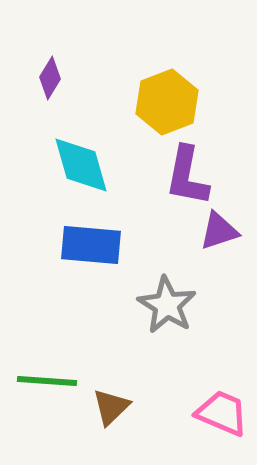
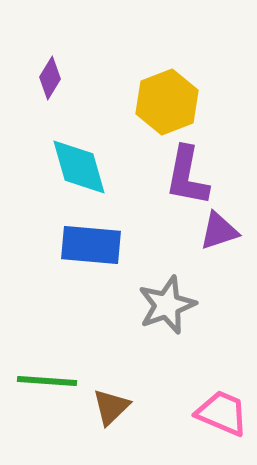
cyan diamond: moved 2 px left, 2 px down
gray star: rotated 20 degrees clockwise
